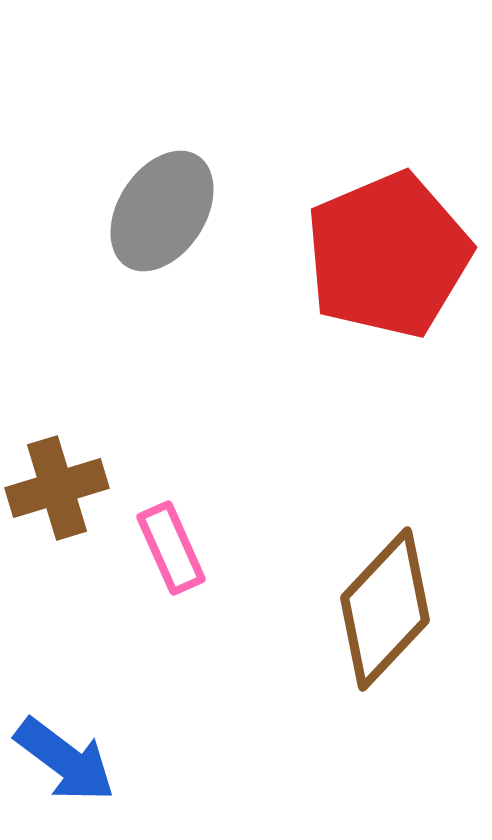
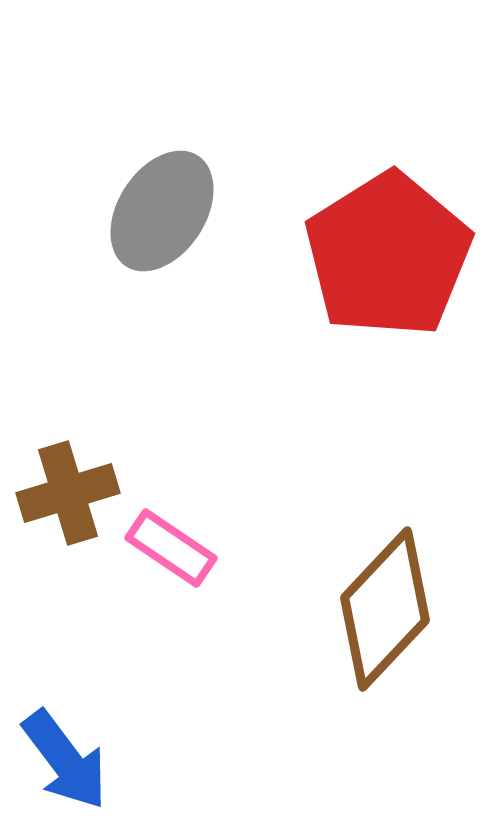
red pentagon: rotated 9 degrees counterclockwise
brown cross: moved 11 px right, 5 px down
pink rectangle: rotated 32 degrees counterclockwise
blue arrow: rotated 16 degrees clockwise
